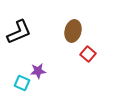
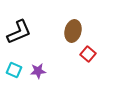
cyan square: moved 8 px left, 13 px up
